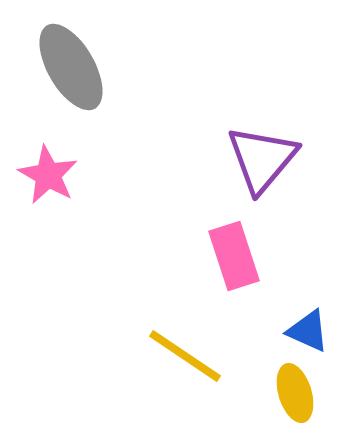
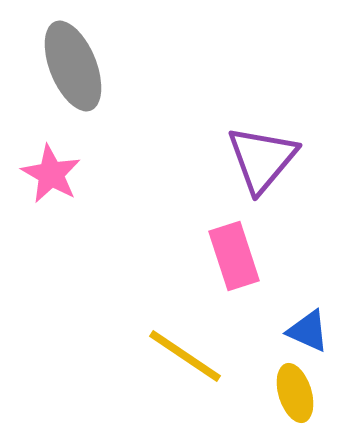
gray ellipse: moved 2 px right, 1 px up; rotated 8 degrees clockwise
pink star: moved 3 px right, 1 px up
